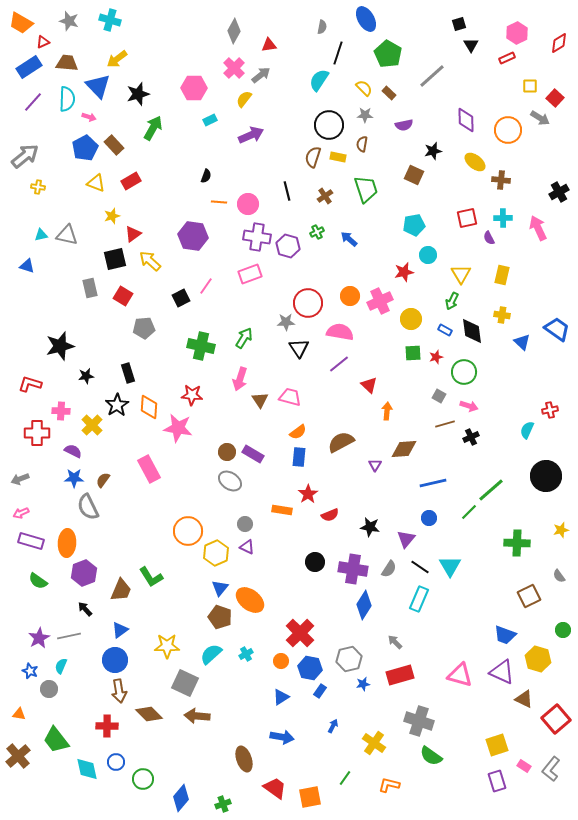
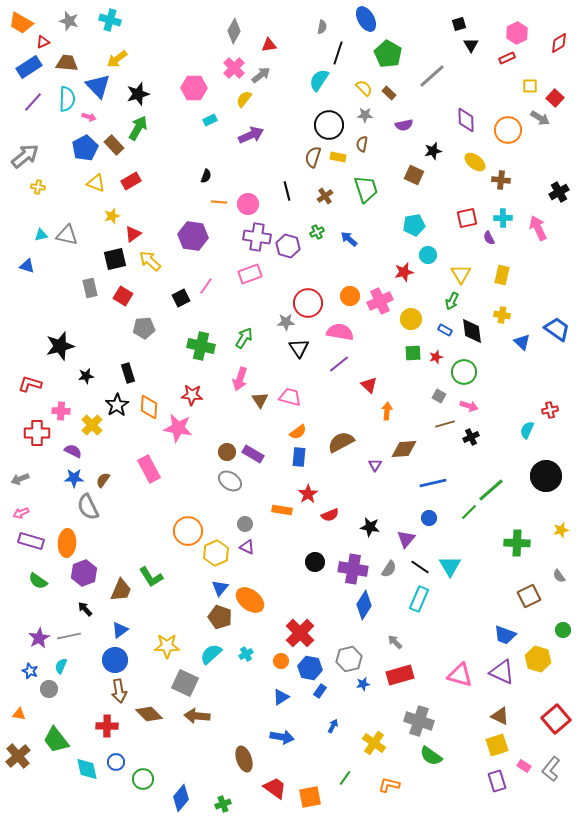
green arrow at (153, 128): moved 15 px left
brown triangle at (524, 699): moved 24 px left, 17 px down
